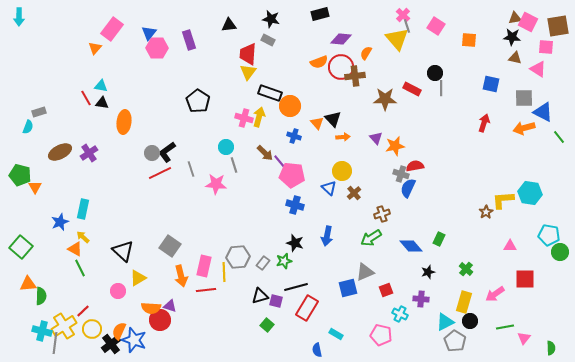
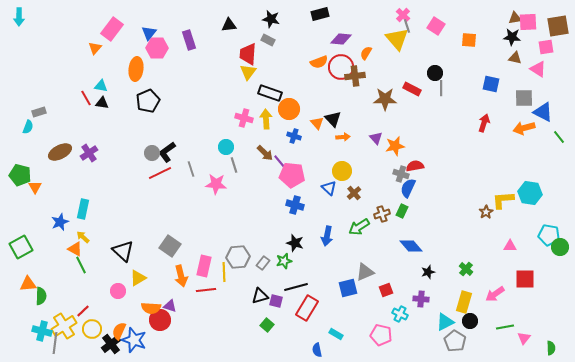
pink square at (528, 22): rotated 30 degrees counterclockwise
pink square at (546, 47): rotated 14 degrees counterclockwise
black pentagon at (198, 101): moved 50 px left; rotated 15 degrees clockwise
orange circle at (290, 106): moved 1 px left, 3 px down
yellow arrow at (259, 117): moved 7 px right, 2 px down; rotated 18 degrees counterclockwise
orange ellipse at (124, 122): moved 12 px right, 53 px up
green arrow at (371, 238): moved 12 px left, 11 px up
green rectangle at (439, 239): moved 37 px left, 28 px up
green square at (21, 247): rotated 20 degrees clockwise
green circle at (560, 252): moved 5 px up
green line at (80, 268): moved 1 px right, 3 px up
